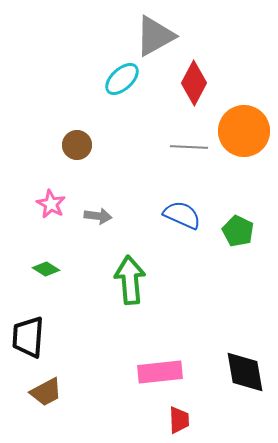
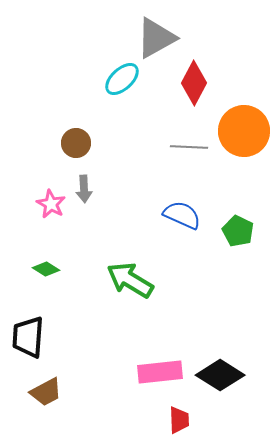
gray triangle: moved 1 px right, 2 px down
brown circle: moved 1 px left, 2 px up
gray arrow: moved 14 px left, 27 px up; rotated 80 degrees clockwise
green arrow: rotated 54 degrees counterclockwise
black diamond: moved 25 px left, 3 px down; rotated 48 degrees counterclockwise
